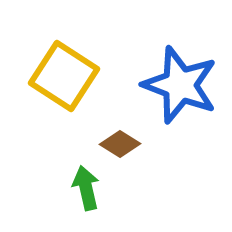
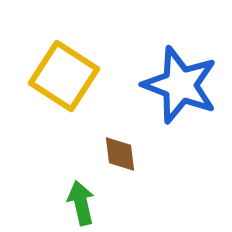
brown diamond: moved 10 px down; rotated 51 degrees clockwise
green arrow: moved 5 px left, 15 px down
